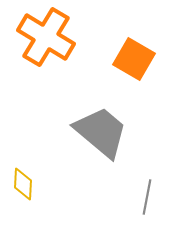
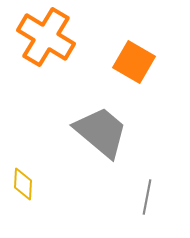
orange square: moved 3 px down
